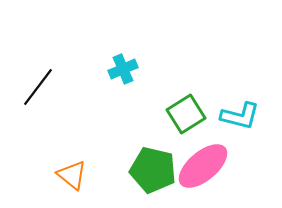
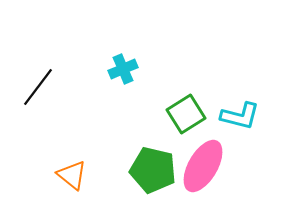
pink ellipse: rotated 20 degrees counterclockwise
